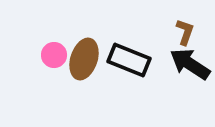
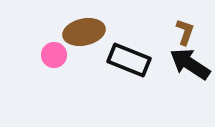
brown ellipse: moved 27 px up; rotated 60 degrees clockwise
